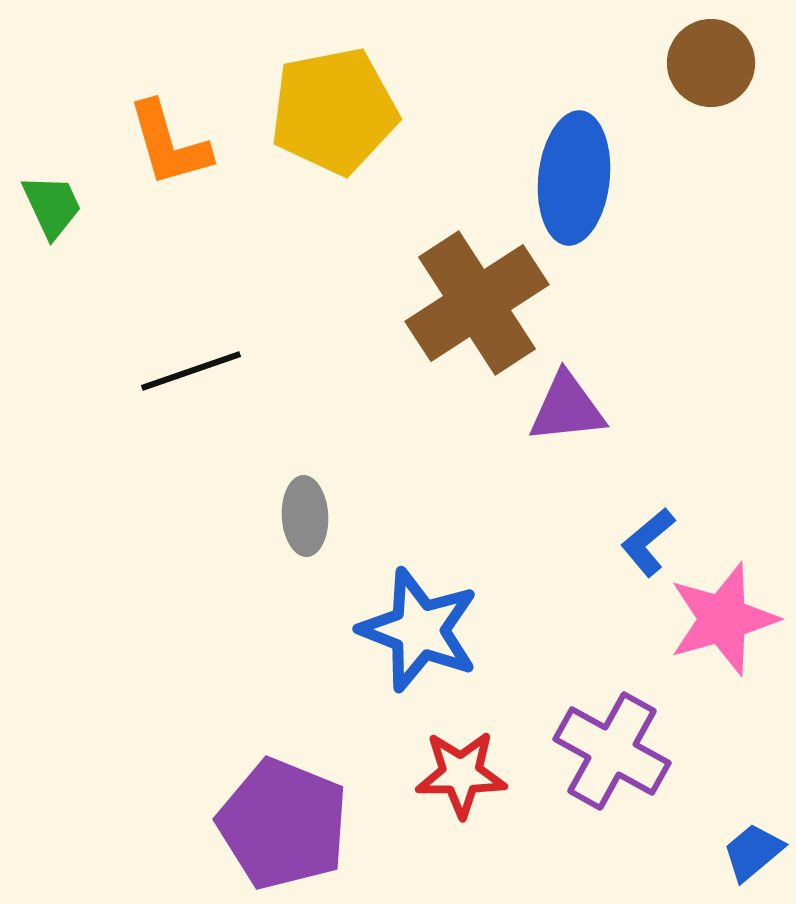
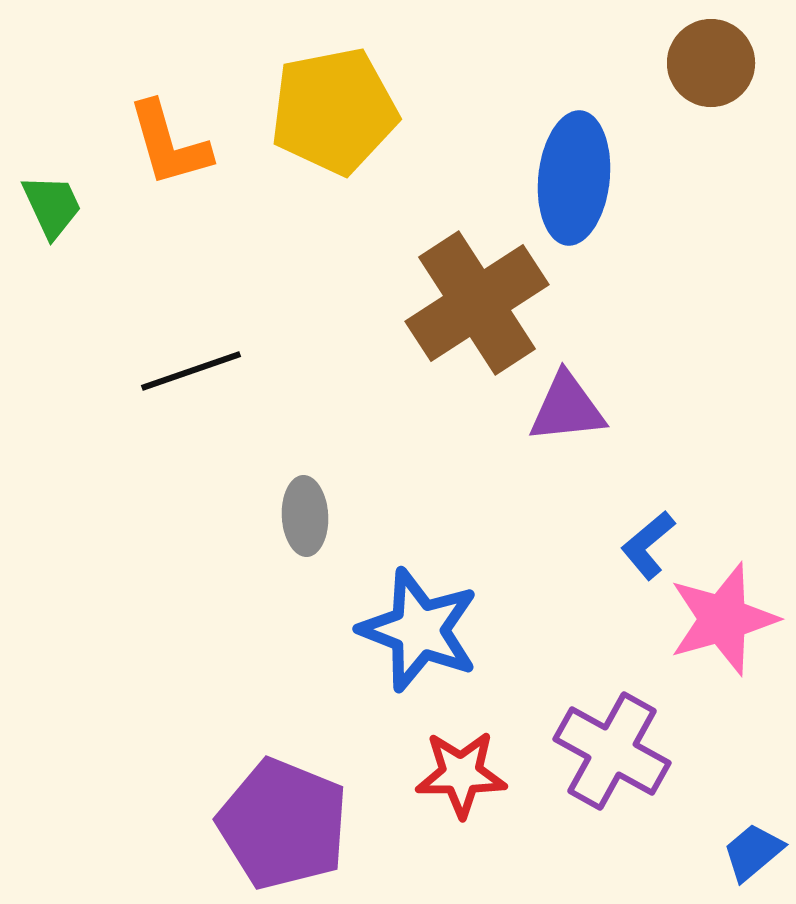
blue L-shape: moved 3 px down
